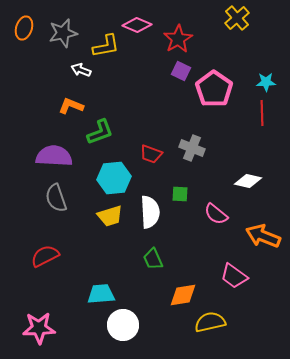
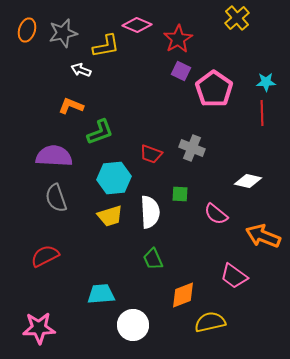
orange ellipse: moved 3 px right, 2 px down
orange diamond: rotated 12 degrees counterclockwise
white circle: moved 10 px right
